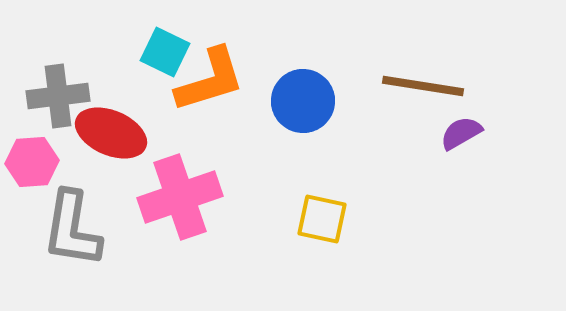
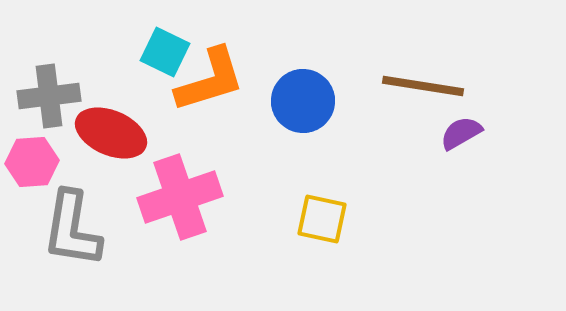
gray cross: moved 9 px left
